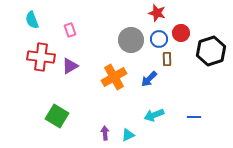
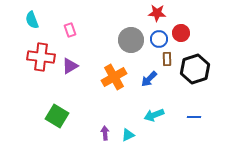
red star: rotated 12 degrees counterclockwise
black hexagon: moved 16 px left, 18 px down
